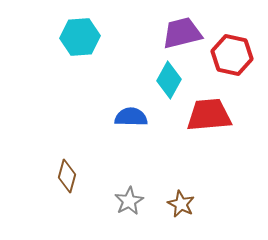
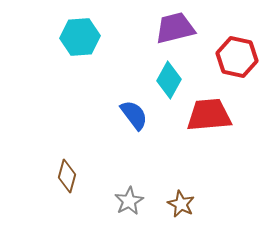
purple trapezoid: moved 7 px left, 5 px up
red hexagon: moved 5 px right, 2 px down
blue semicircle: moved 3 px right, 2 px up; rotated 52 degrees clockwise
